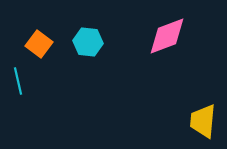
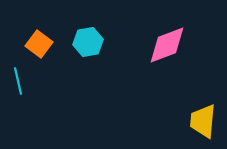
pink diamond: moved 9 px down
cyan hexagon: rotated 16 degrees counterclockwise
